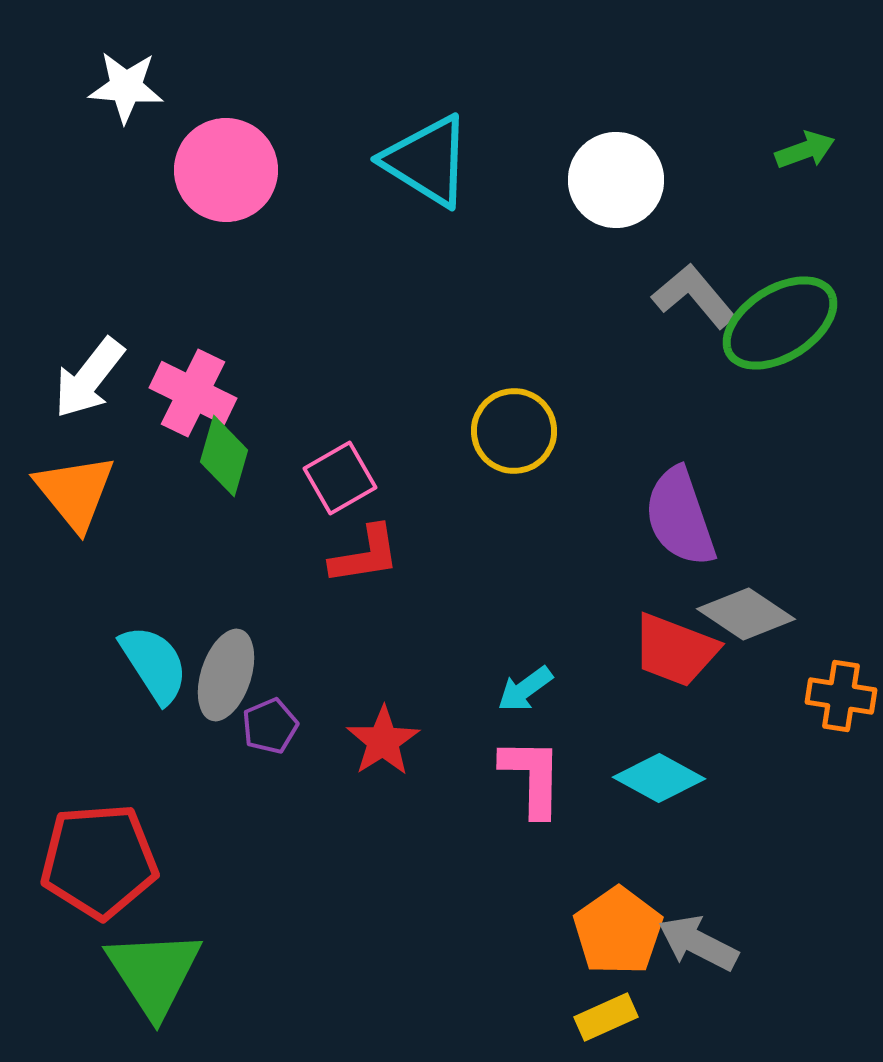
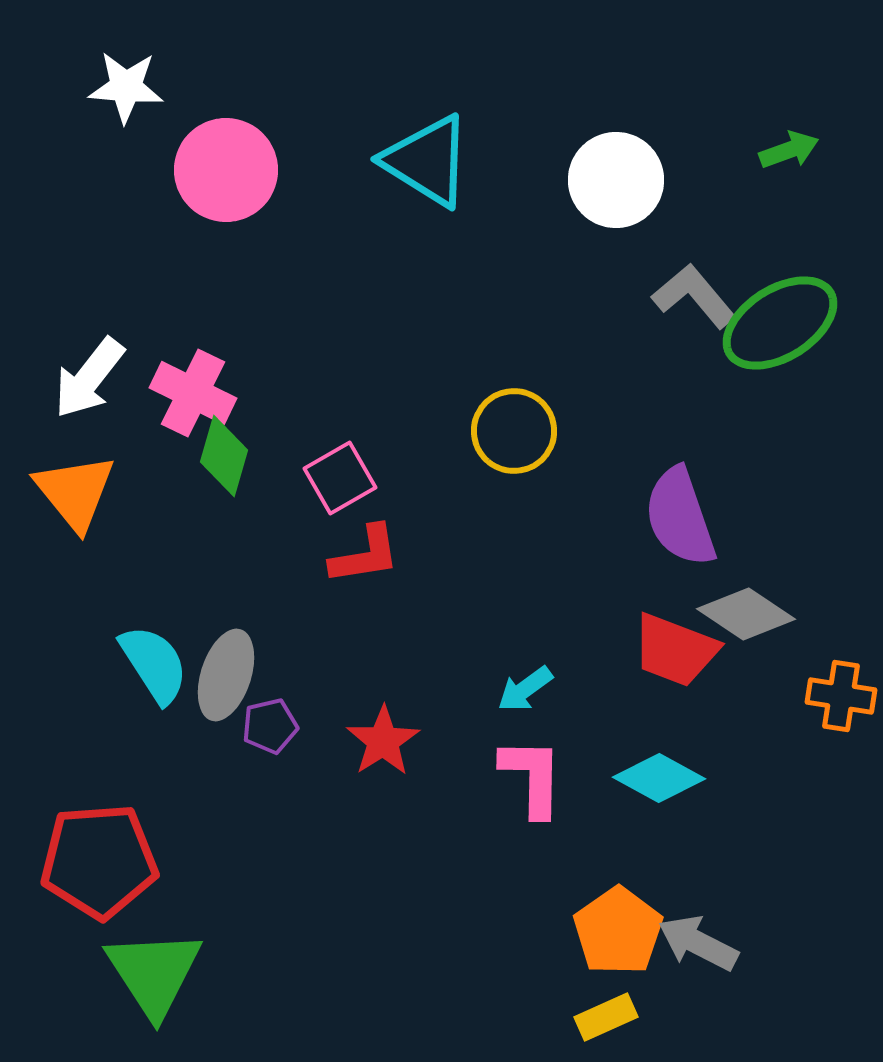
green arrow: moved 16 px left
purple pentagon: rotated 10 degrees clockwise
